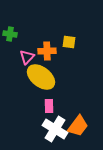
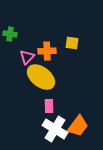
yellow square: moved 3 px right, 1 px down
